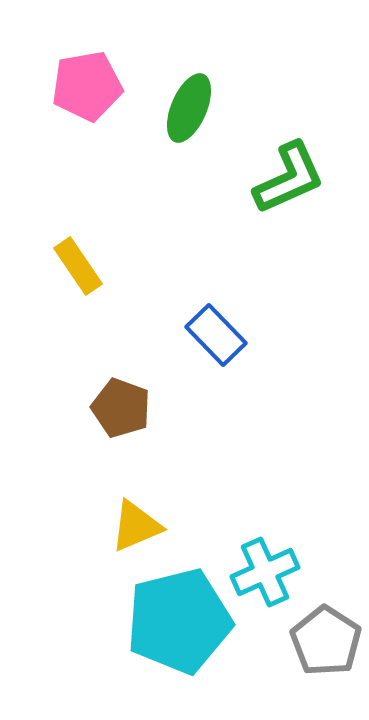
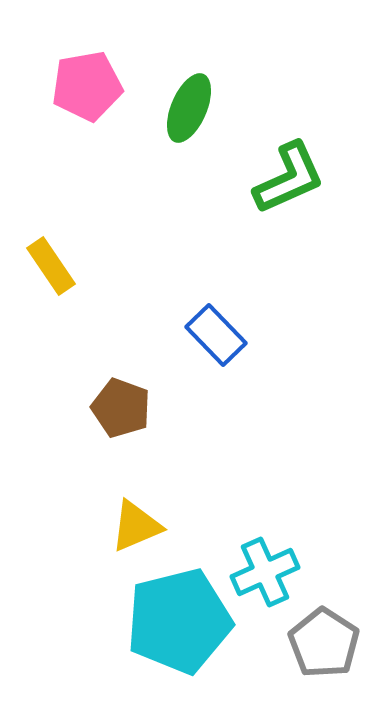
yellow rectangle: moved 27 px left
gray pentagon: moved 2 px left, 2 px down
